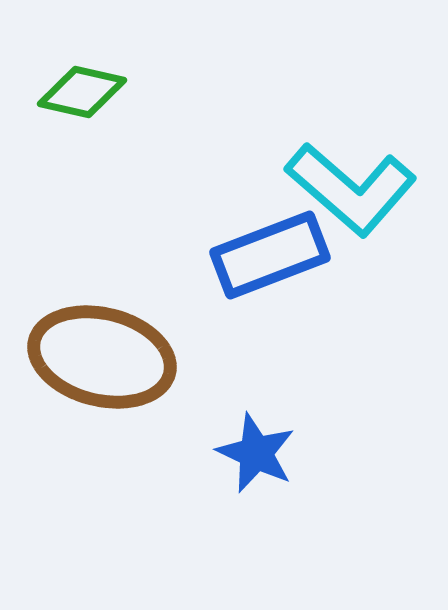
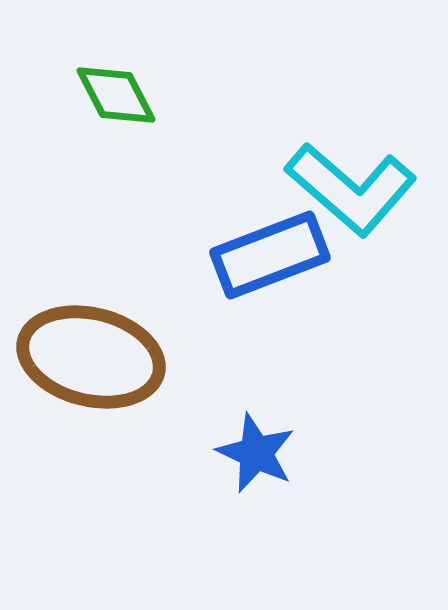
green diamond: moved 34 px right, 3 px down; rotated 50 degrees clockwise
brown ellipse: moved 11 px left
